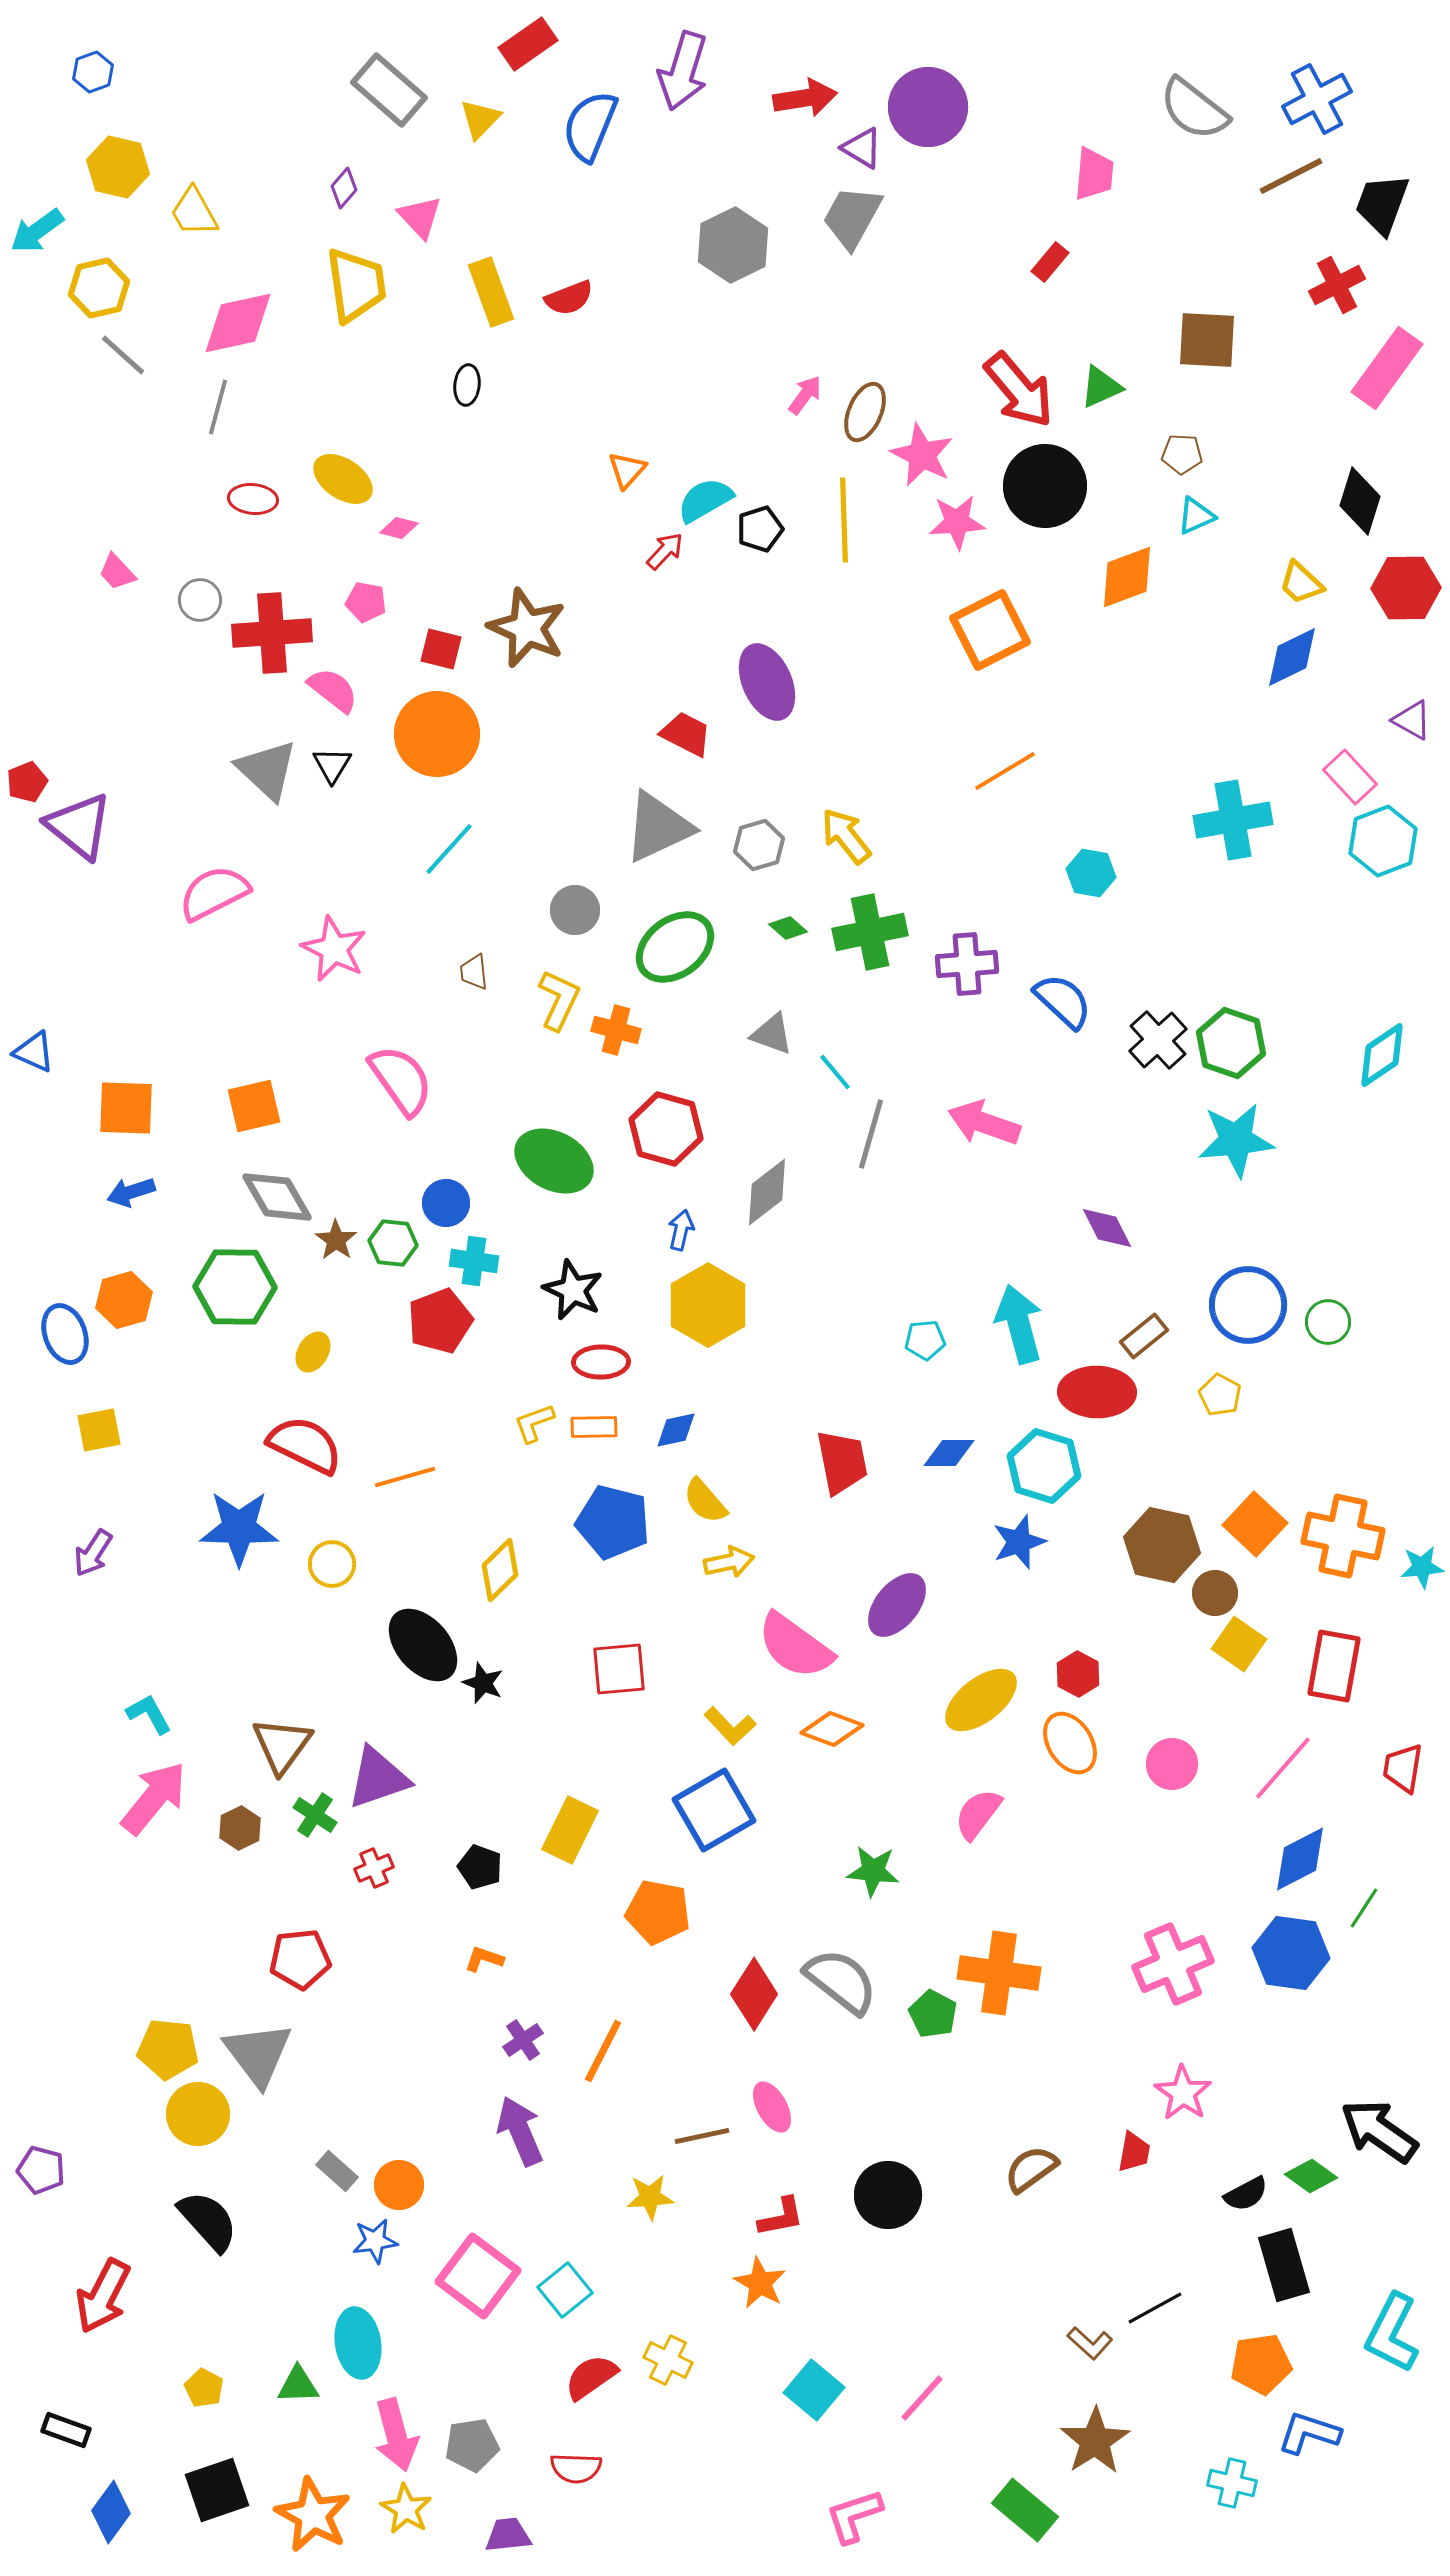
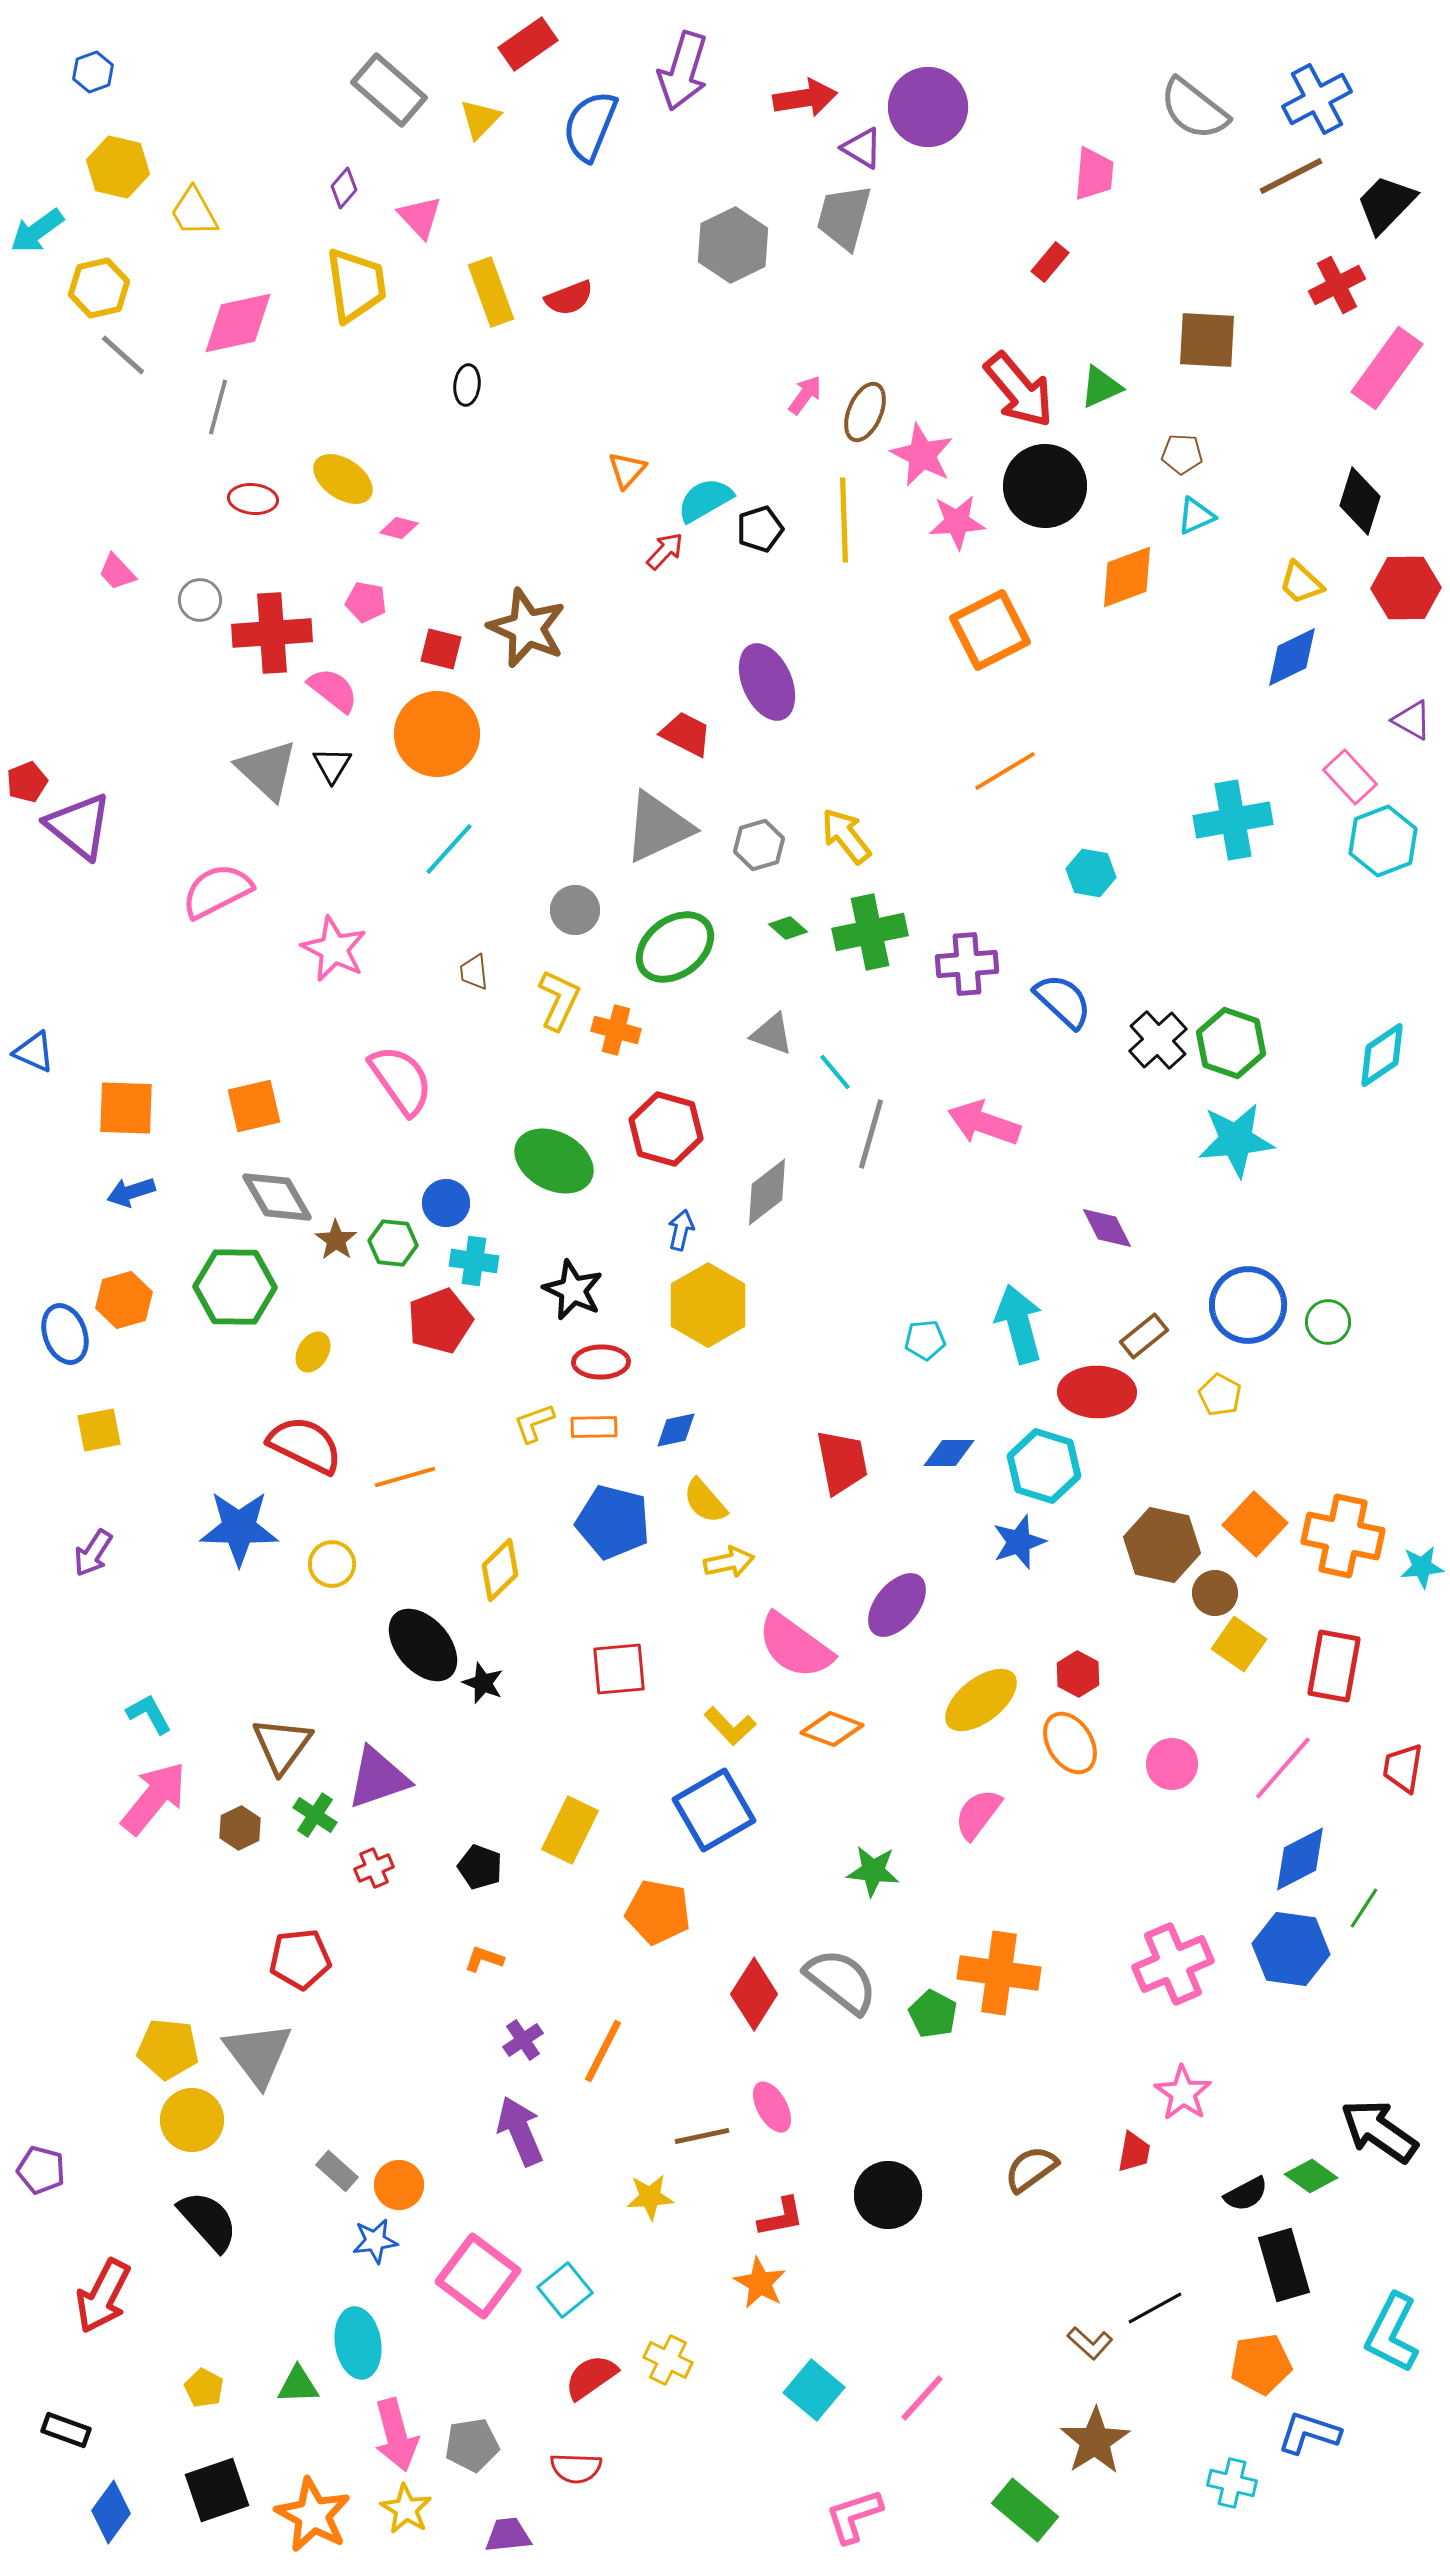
black trapezoid at (1382, 204): moved 4 px right; rotated 24 degrees clockwise
gray trapezoid at (852, 217): moved 8 px left; rotated 14 degrees counterclockwise
pink semicircle at (214, 893): moved 3 px right, 2 px up
blue hexagon at (1291, 1953): moved 4 px up
yellow circle at (198, 2114): moved 6 px left, 6 px down
